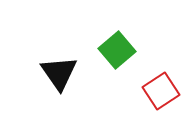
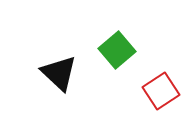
black triangle: rotated 12 degrees counterclockwise
